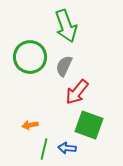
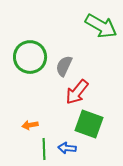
green arrow: moved 35 px right; rotated 40 degrees counterclockwise
green square: moved 1 px up
green line: rotated 15 degrees counterclockwise
